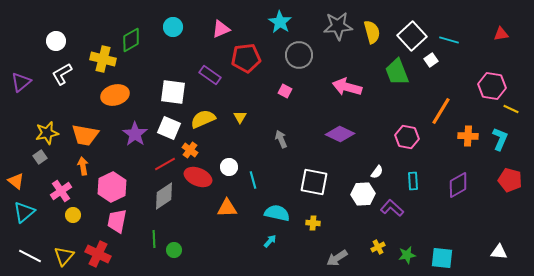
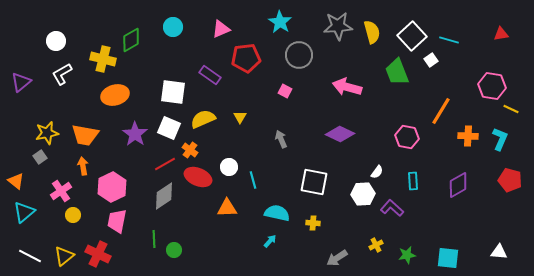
yellow cross at (378, 247): moved 2 px left, 2 px up
yellow triangle at (64, 256): rotated 10 degrees clockwise
cyan square at (442, 258): moved 6 px right
